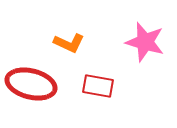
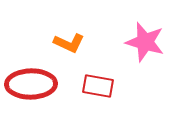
red ellipse: rotated 15 degrees counterclockwise
